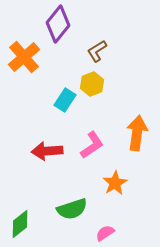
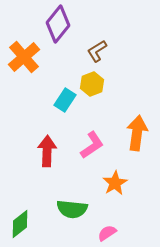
red arrow: rotated 96 degrees clockwise
green semicircle: rotated 24 degrees clockwise
pink semicircle: moved 2 px right
